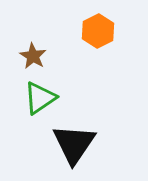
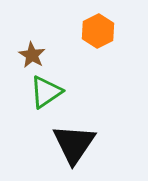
brown star: moved 1 px left, 1 px up
green triangle: moved 6 px right, 6 px up
